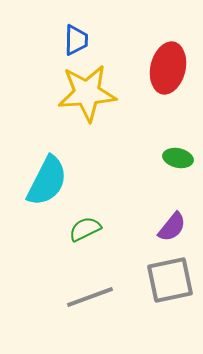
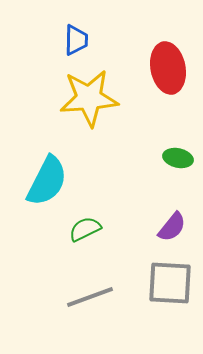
red ellipse: rotated 24 degrees counterclockwise
yellow star: moved 2 px right, 5 px down
gray square: moved 3 px down; rotated 15 degrees clockwise
